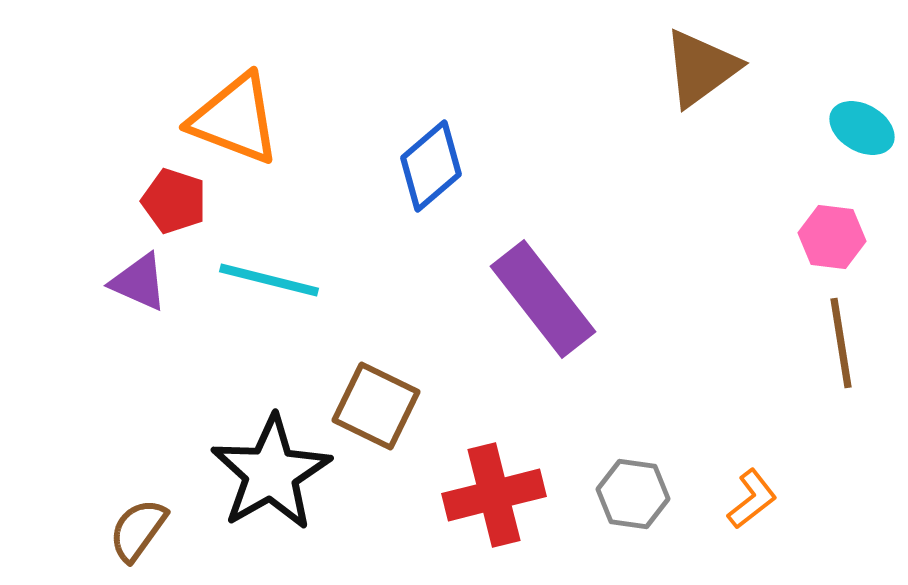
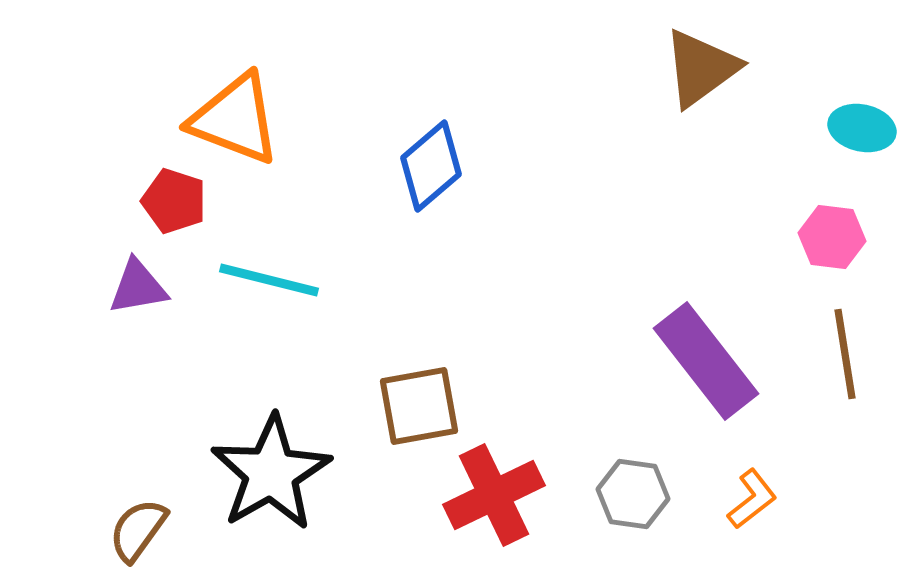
cyan ellipse: rotated 18 degrees counterclockwise
purple triangle: moved 1 px left, 5 px down; rotated 34 degrees counterclockwise
purple rectangle: moved 163 px right, 62 px down
brown line: moved 4 px right, 11 px down
brown square: moved 43 px right; rotated 36 degrees counterclockwise
red cross: rotated 12 degrees counterclockwise
